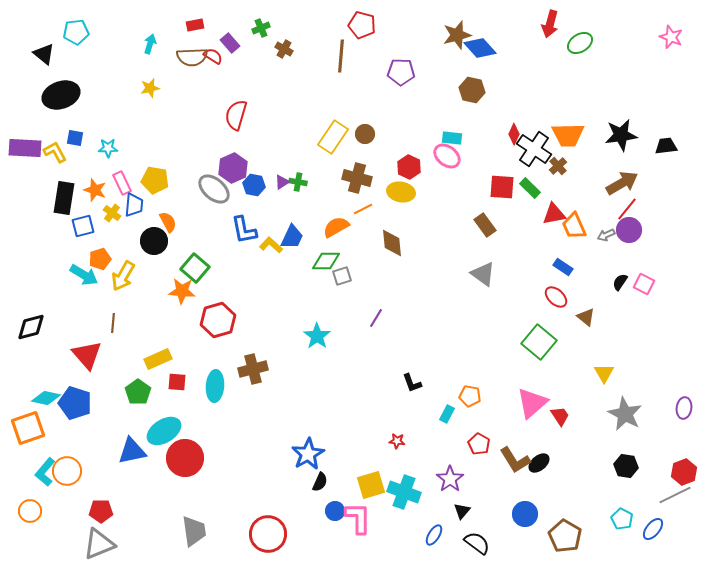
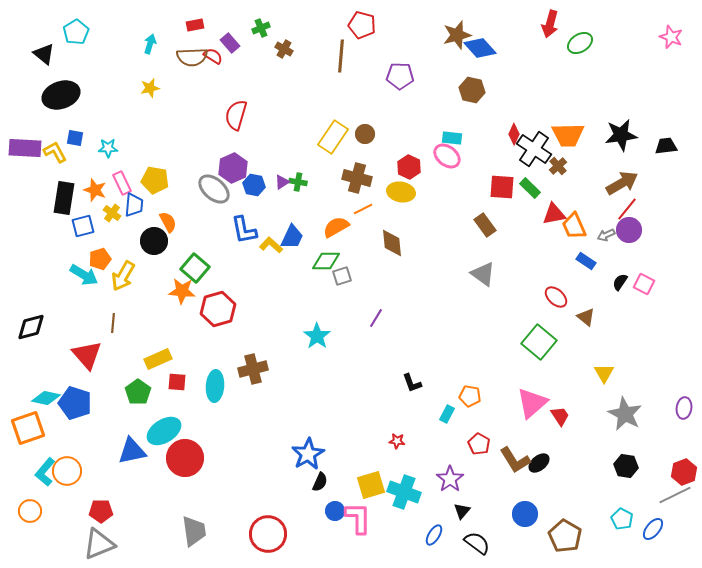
cyan pentagon at (76, 32): rotated 25 degrees counterclockwise
purple pentagon at (401, 72): moved 1 px left, 4 px down
blue rectangle at (563, 267): moved 23 px right, 6 px up
red hexagon at (218, 320): moved 11 px up
